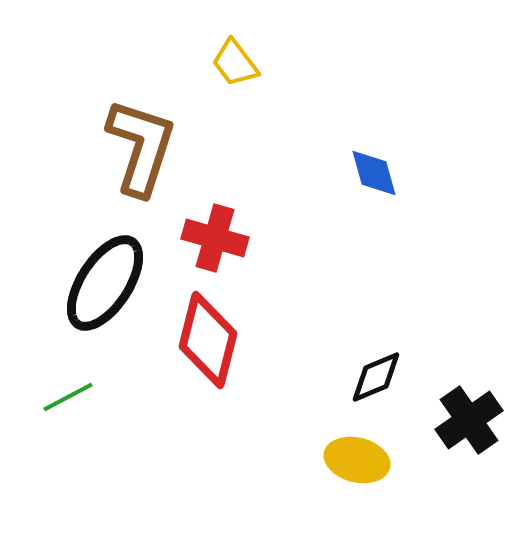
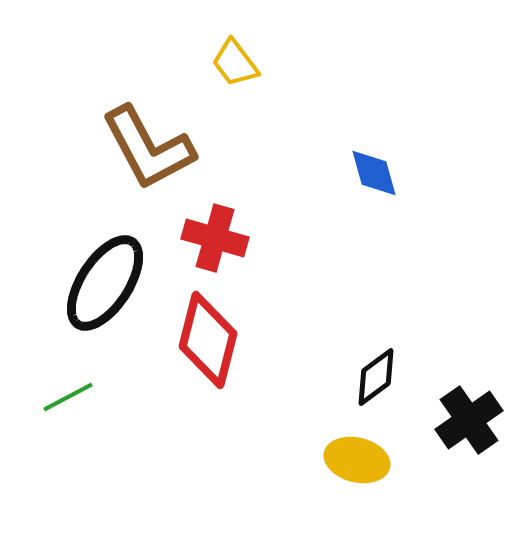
brown L-shape: moved 7 px right, 1 px down; rotated 134 degrees clockwise
black diamond: rotated 14 degrees counterclockwise
